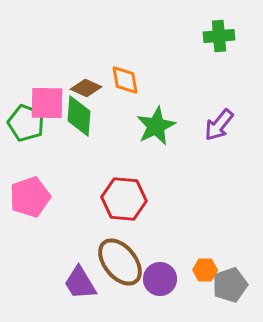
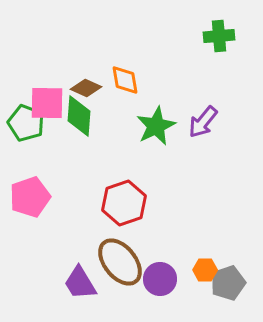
purple arrow: moved 16 px left, 3 px up
red hexagon: moved 4 px down; rotated 24 degrees counterclockwise
gray pentagon: moved 2 px left, 2 px up
